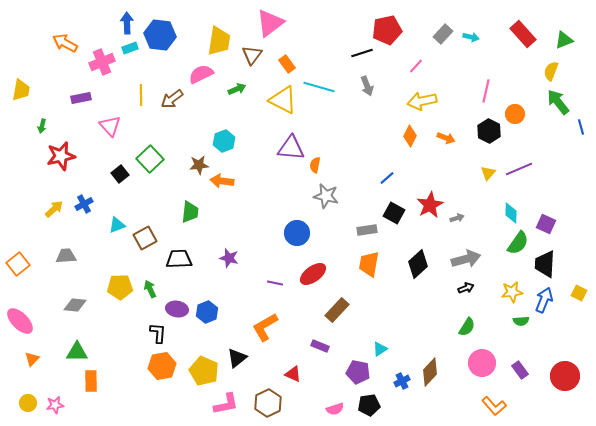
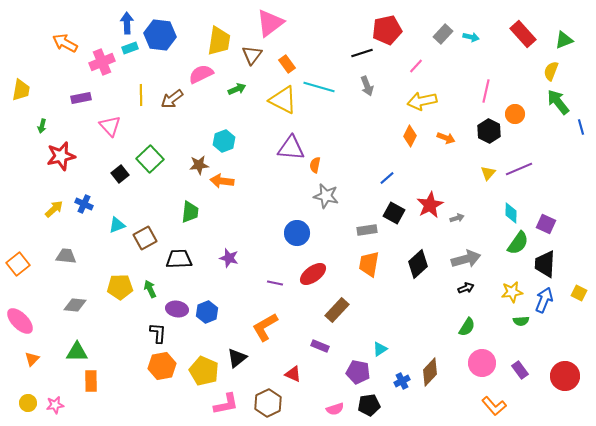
blue cross at (84, 204): rotated 36 degrees counterclockwise
gray trapezoid at (66, 256): rotated 10 degrees clockwise
